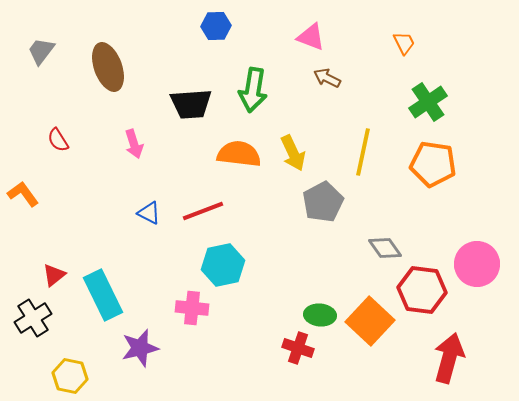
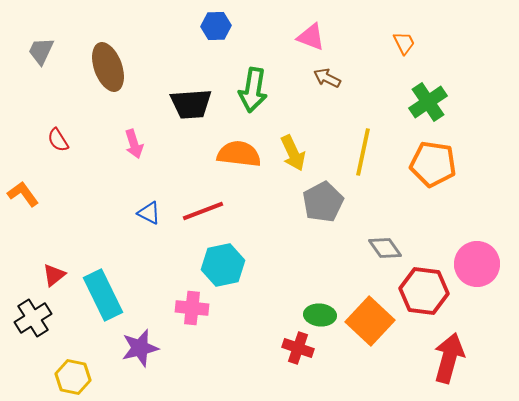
gray trapezoid: rotated 12 degrees counterclockwise
red hexagon: moved 2 px right, 1 px down
yellow hexagon: moved 3 px right, 1 px down
